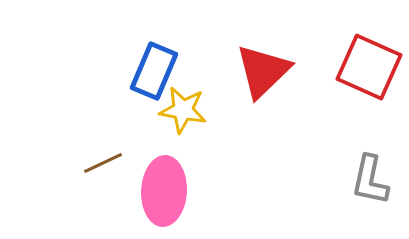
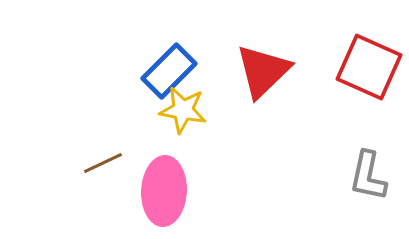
blue rectangle: moved 15 px right; rotated 22 degrees clockwise
gray L-shape: moved 2 px left, 4 px up
